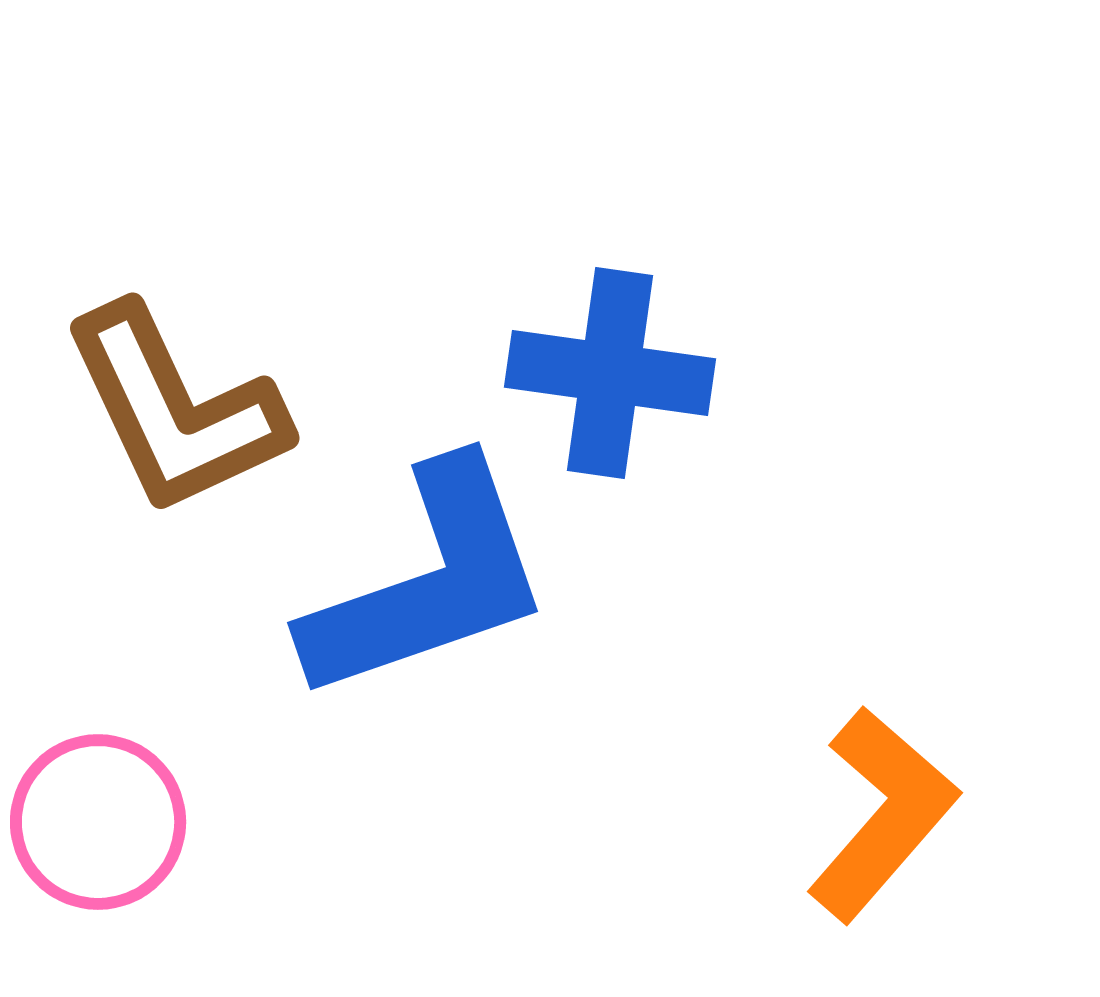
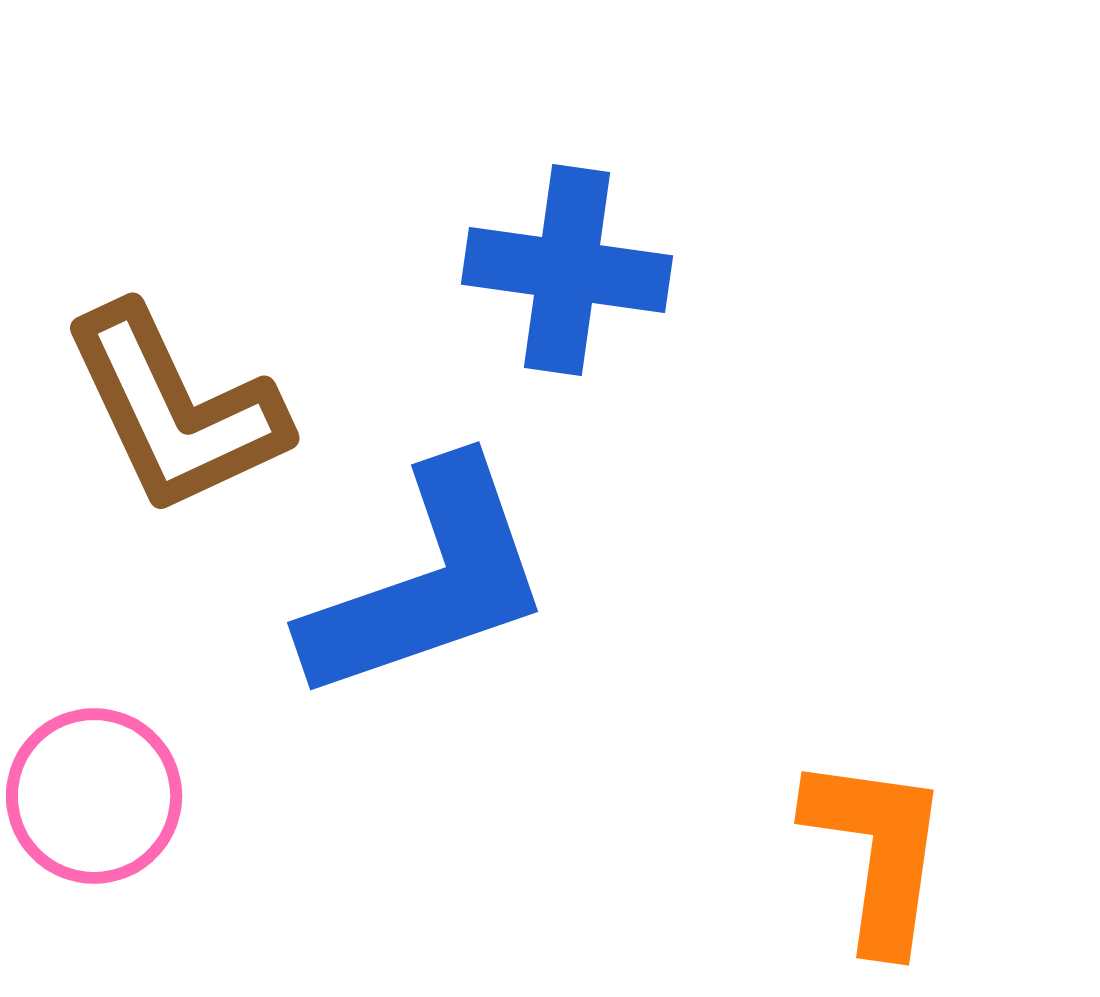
blue cross: moved 43 px left, 103 px up
orange L-shape: moved 5 px left, 38 px down; rotated 33 degrees counterclockwise
pink circle: moved 4 px left, 26 px up
